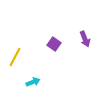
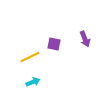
purple square: rotated 24 degrees counterclockwise
yellow line: moved 15 px right; rotated 36 degrees clockwise
